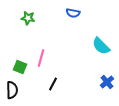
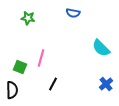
cyan semicircle: moved 2 px down
blue cross: moved 1 px left, 2 px down
